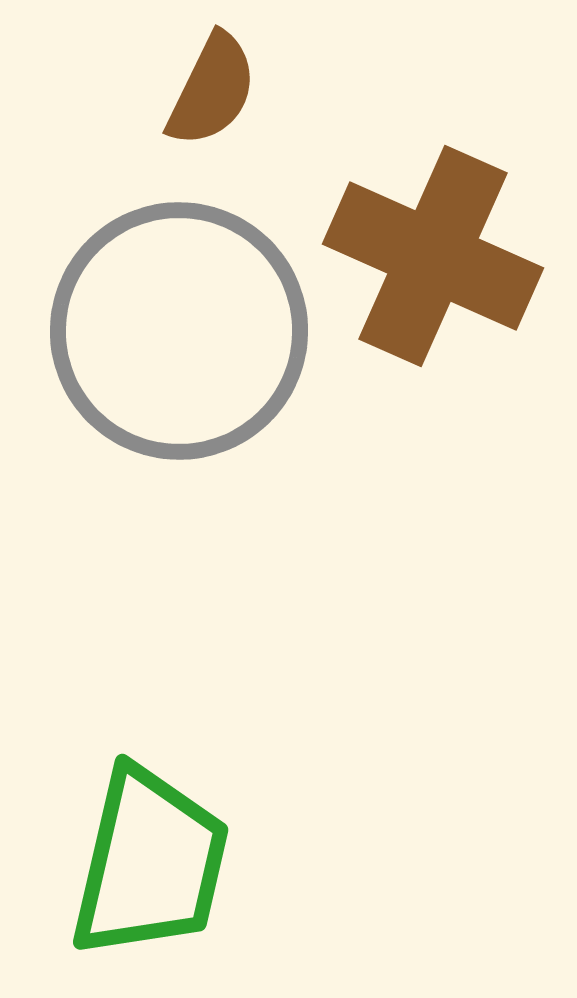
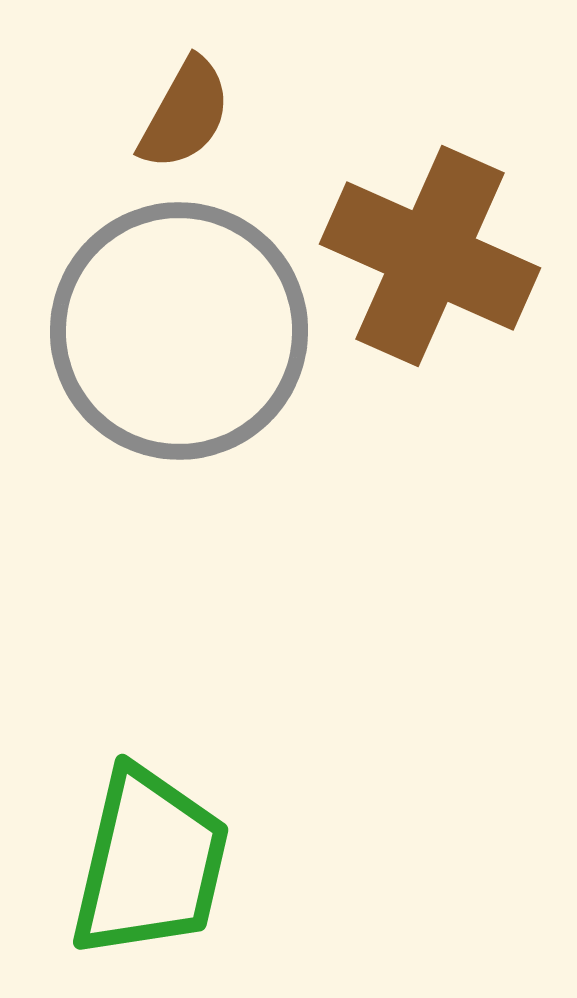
brown semicircle: moved 27 px left, 24 px down; rotated 3 degrees clockwise
brown cross: moved 3 px left
